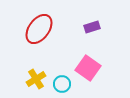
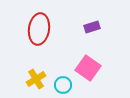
red ellipse: rotated 28 degrees counterclockwise
cyan circle: moved 1 px right, 1 px down
